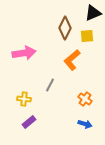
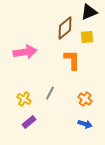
black triangle: moved 4 px left, 1 px up
brown diamond: rotated 25 degrees clockwise
yellow square: moved 1 px down
pink arrow: moved 1 px right, 1 px up
orange L-shape: rotated 130 degrees clockwise
gray line: moved 8 px down
yellow cross: rotated 24 degrees clockwise
